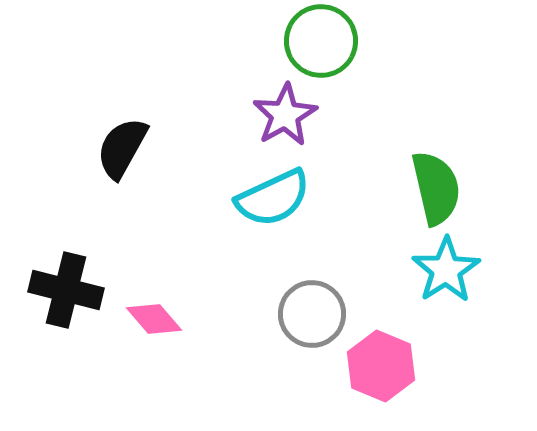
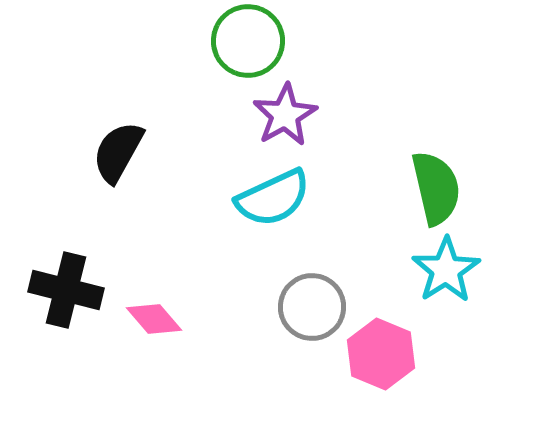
green circle: moved 73 px left
black semicircle: moved 4 px left, 4 px down
gray circle: moved 7 px up
pink hexagon: moved 12 px up
